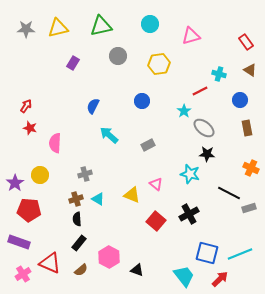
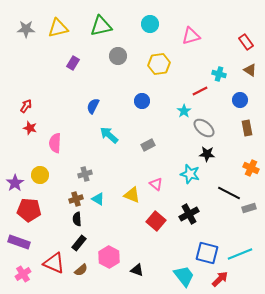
red triangle at (50, 263): moved 4 px right
